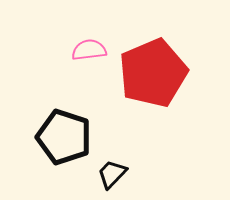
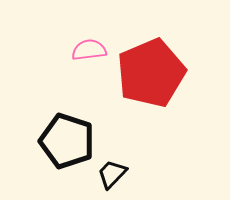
red pentagon: moved 2 px left
black pentagon: moved 3 px right, 4 px down
